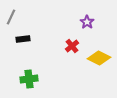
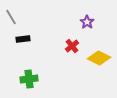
gray line: rotated 56 degrees counterclockwise
